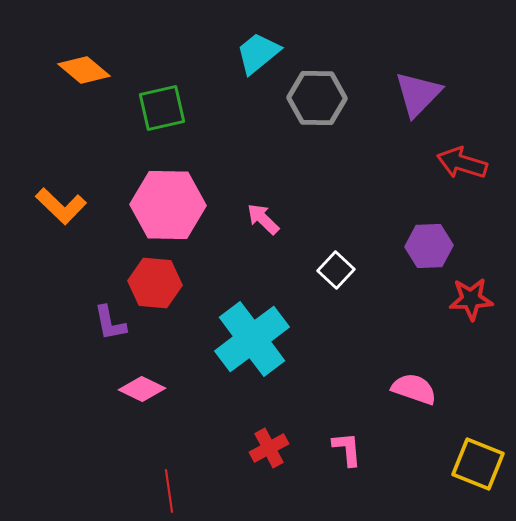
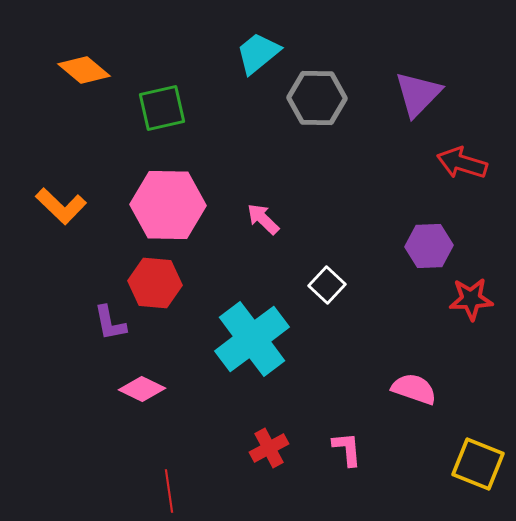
white square: moved 9 px left, 15 px down
